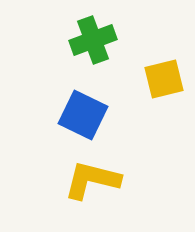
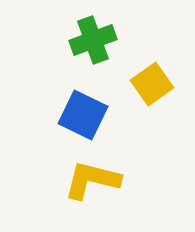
yellow square: moved 12 px left, 5 px down; rotated 21 degrees counterclockwise
